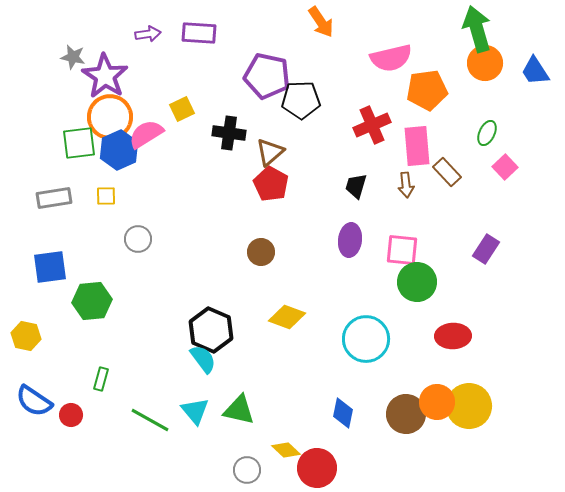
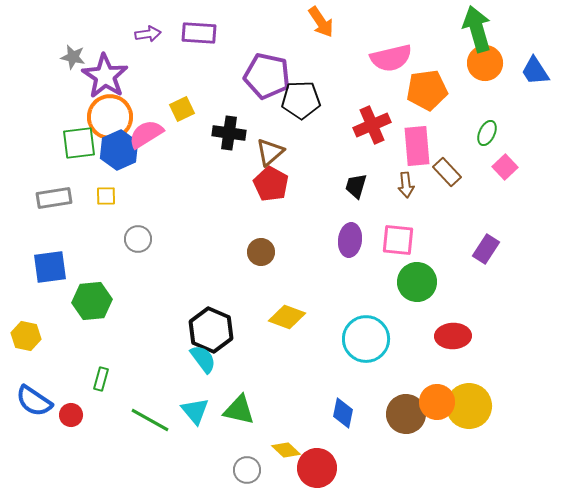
pink square at (402, 250): moved 4 px left, 10 px up
